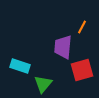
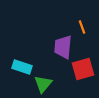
orange line: rotated 48 degrees counterclockwise
cyan rectangle: moved 2 px right, 1 px down
red square: moved 1 px right, 1 px up
